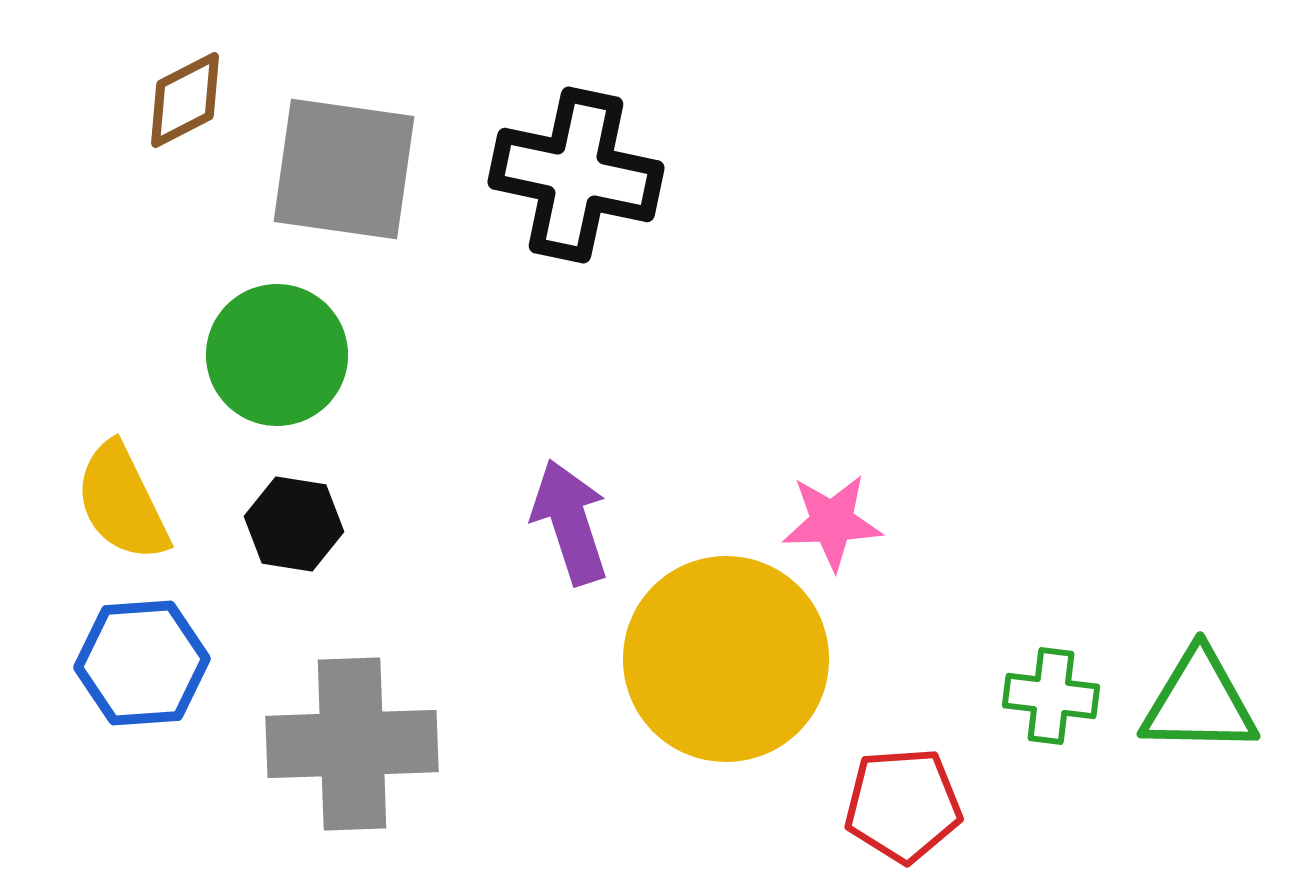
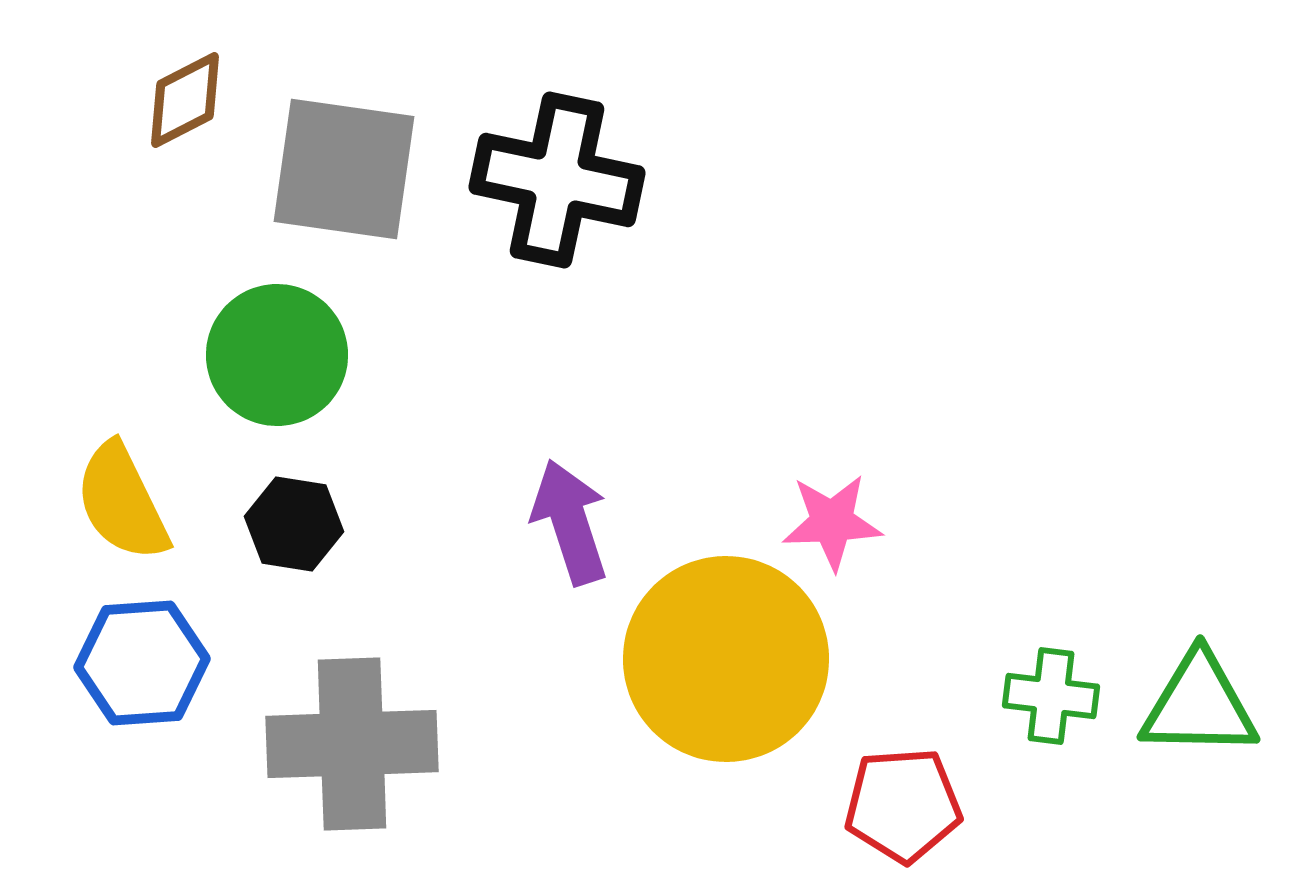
black cross: moved 19 px left, 5 px down
green triangle: moved 3 px down
